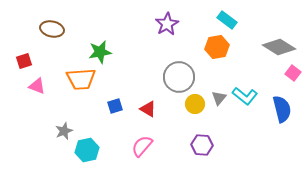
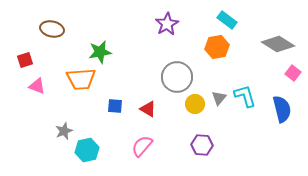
gray diamond: moved 1 px left, 3 px up
red square: moved 1 px right, 1 px up
gray circle: moved 2 px left
cyan L-shape: rotated 145 degrees counterclockwise
blue square: rotated 21 degrees clockwise
